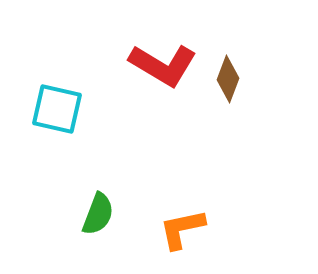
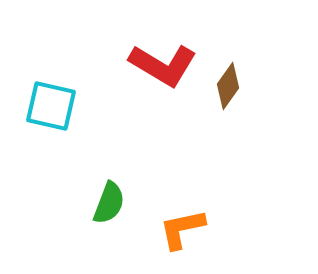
brown diamond: moved 7 px down; rotated 15 degrees clockwise
cyan square: moved 6 px left, 3 px up
green semicircle: moved 11 px right, 11 px up
